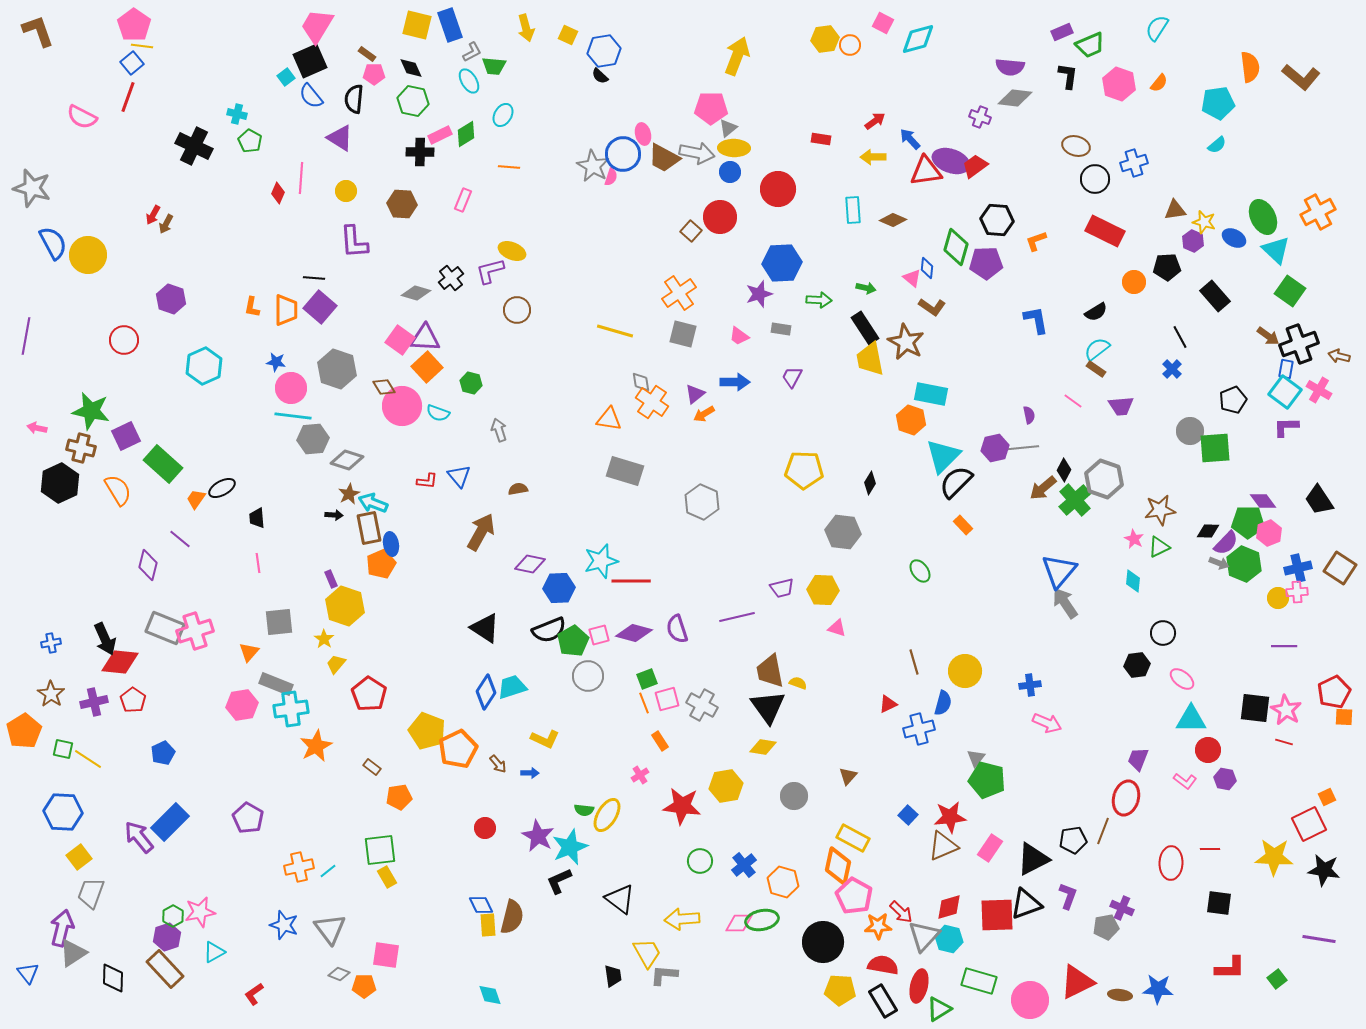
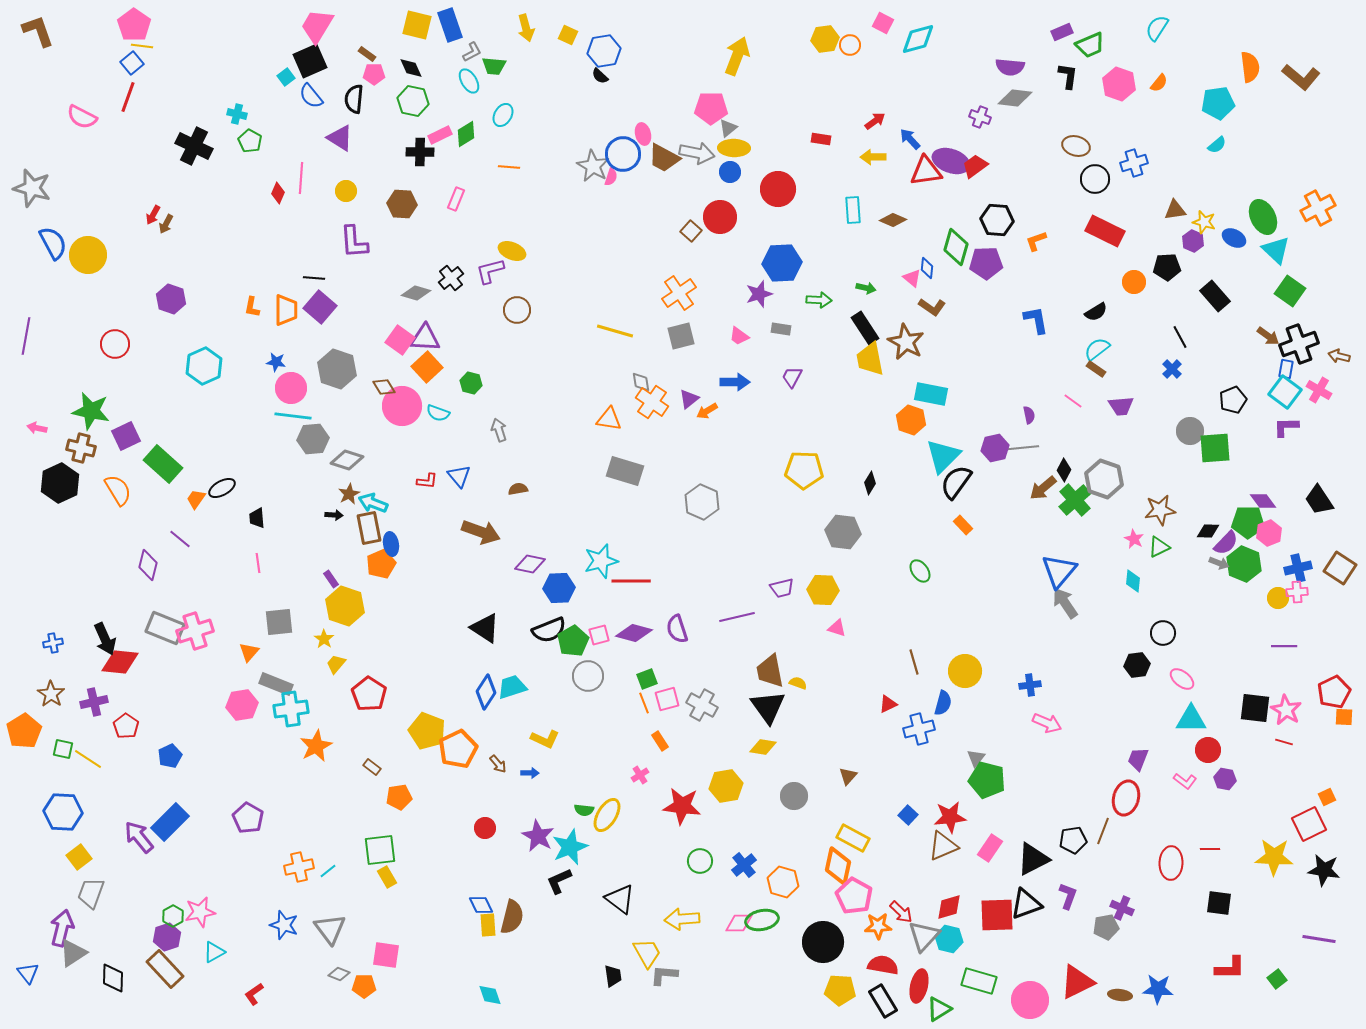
pink rectangle at (463, 200): moved 7 px left, 1 px up
orange cross at (1318, 212): moved 4 px up
gray square at (683, 334): moved 2 px left, 2 px down; rotated 28 degrees counterclockwise
red circle at (124, 340): moved 9 px left, 4 px down
purple triangle at (695, 394): moved 6 px left, 5 px down
orange arrow at (704, 414): moved 3 px right, 3 px up
black semicircle at (956, 482): rotated 9 degrees counterclockwise
brown arrow at (481, 532): rotated 81 degrees clockwise
purple rectangle at (331, 579): rotated 12 degrees counterclockwise
blue cross at (51, 643): moved 2 px right
red pentagon at (133, 700): moved 7 px left, 26 px down
blue pentagon at (163, 753): moved 7 px right, 3 px down
